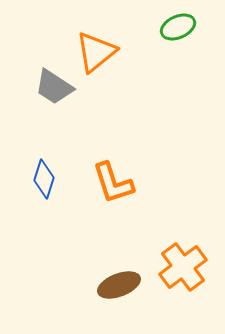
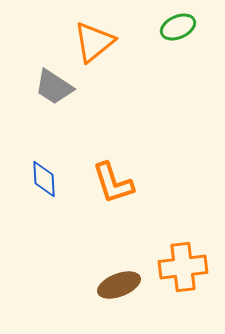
orange triangle: moved 2 px left, 10 px up
blue diamond: rotated 21 degrees counterclockwise
orange cross: rotated 30 degrees clockwise
